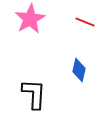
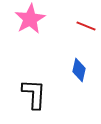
red line: moved 1 px right, 4 px down
